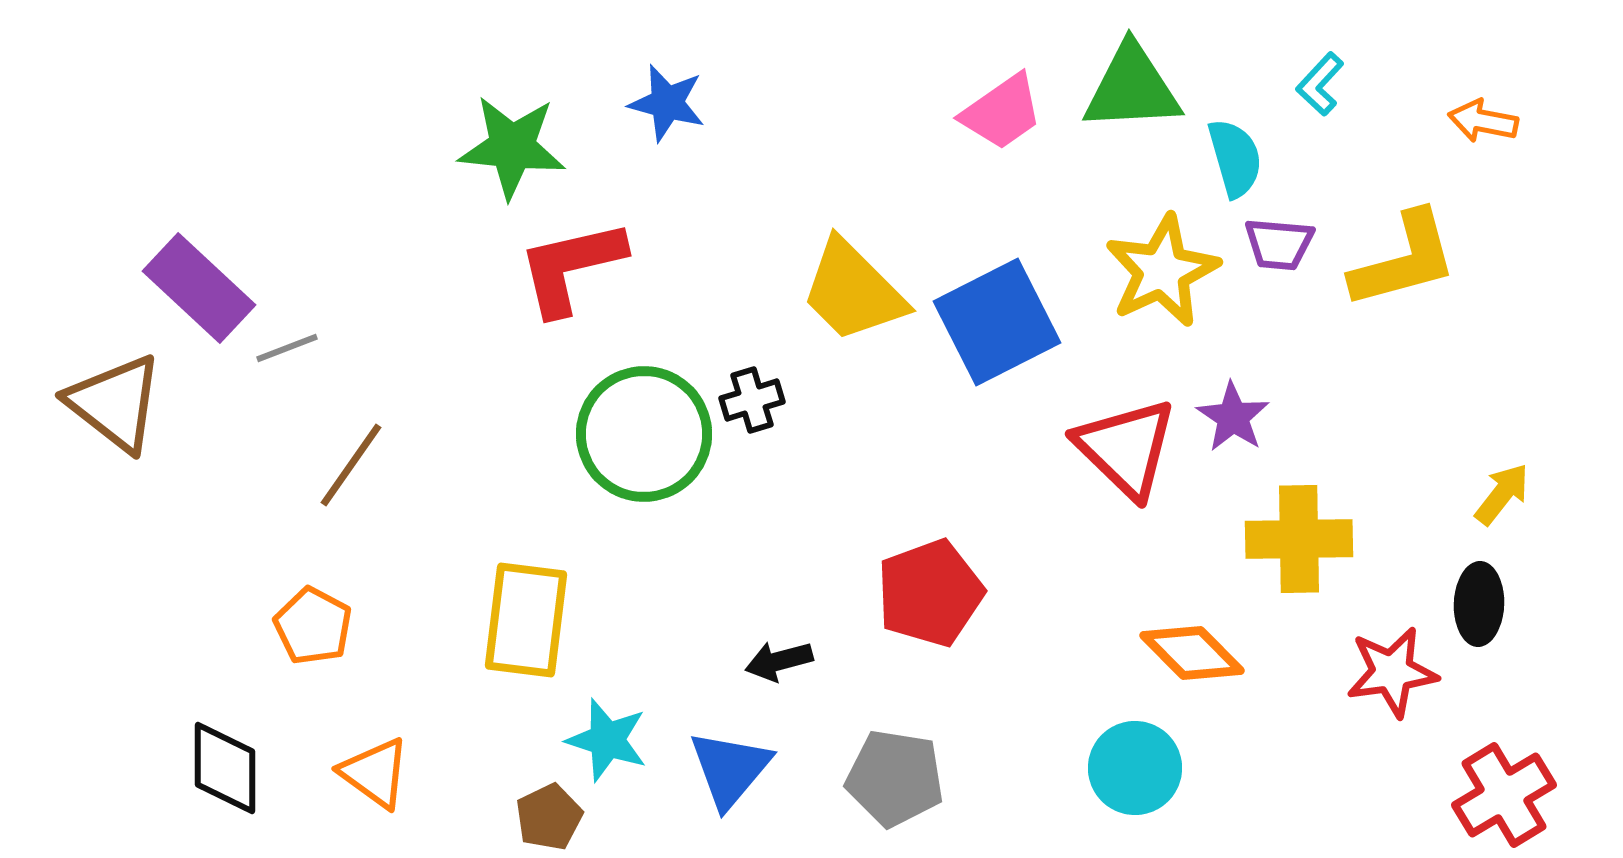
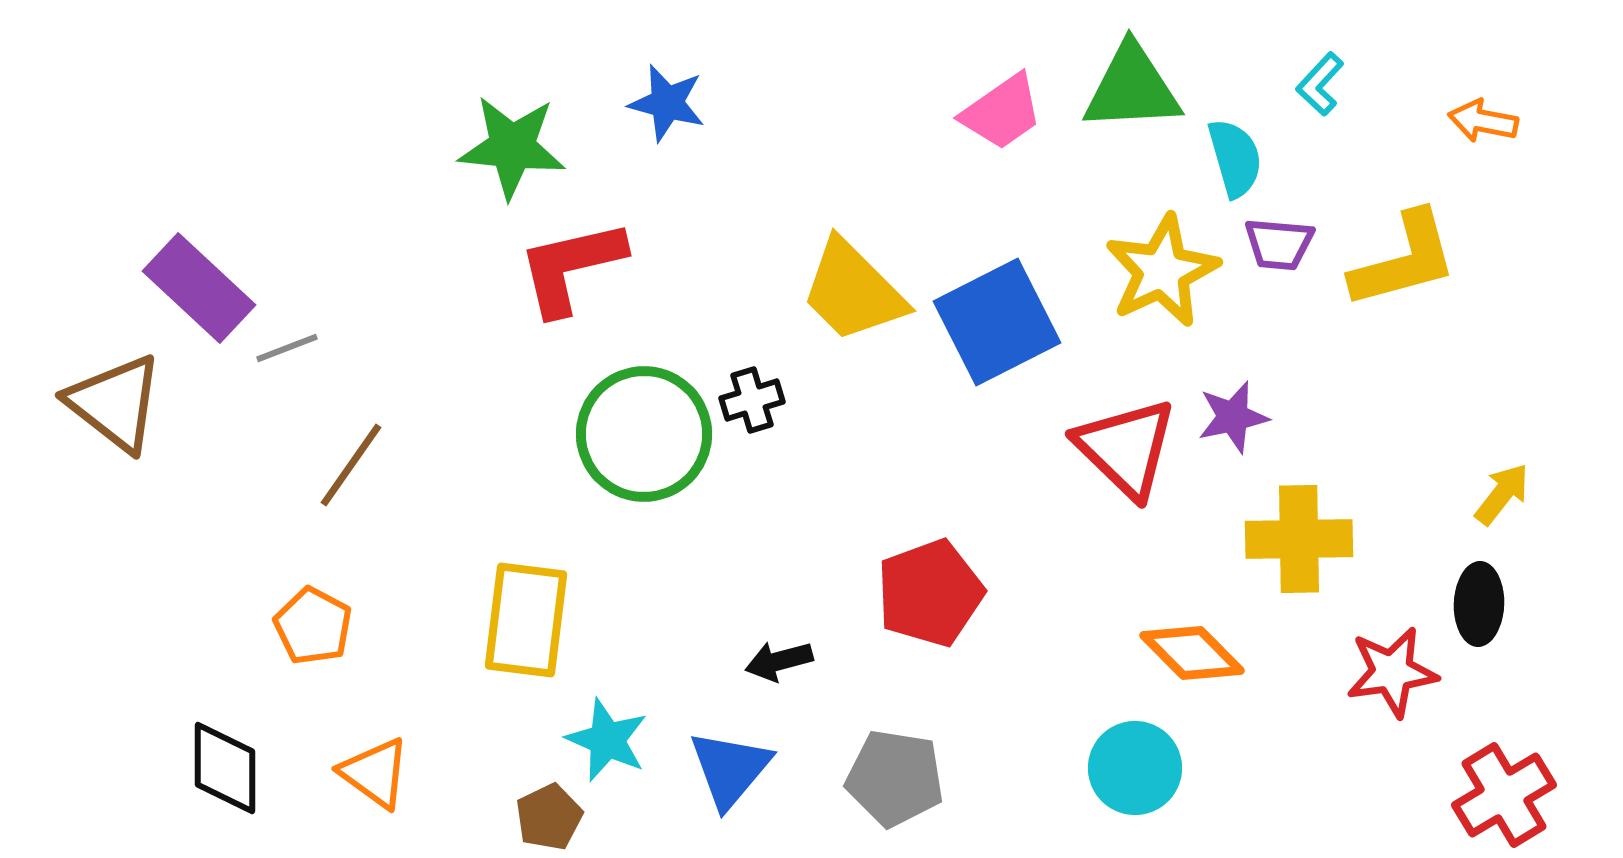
purple star: rotated 26 degrees clockwise
cyan star: rotated 6 degrees clockwise
